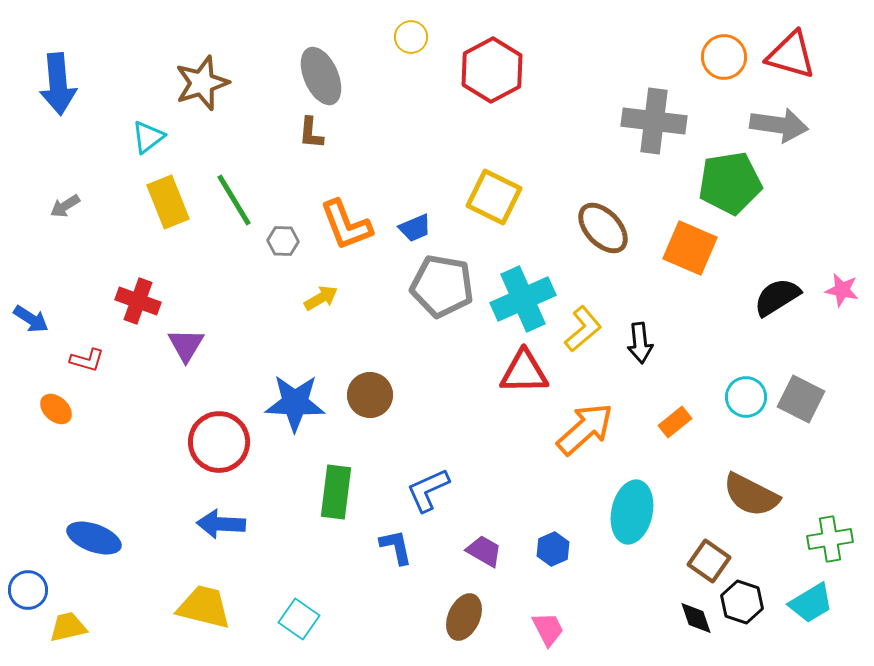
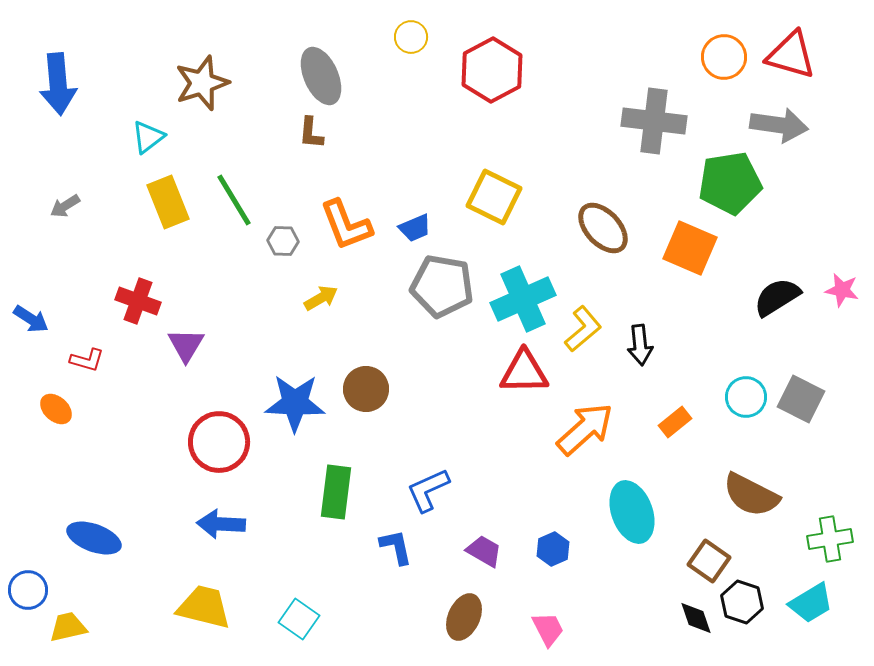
black arrow at (640, 343): moved 2 px down
brown circle at (370, 395): moved 4 px left, 6 px up
cyan ellipse at (632, 512): rotated 32 degrees counterclockwise
